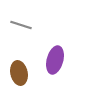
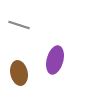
gray line: moved 2 px left
